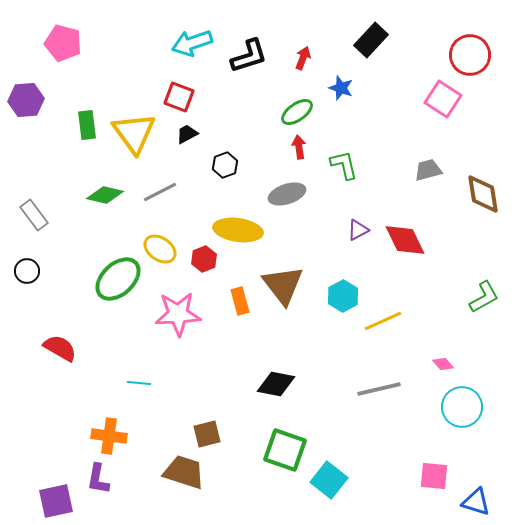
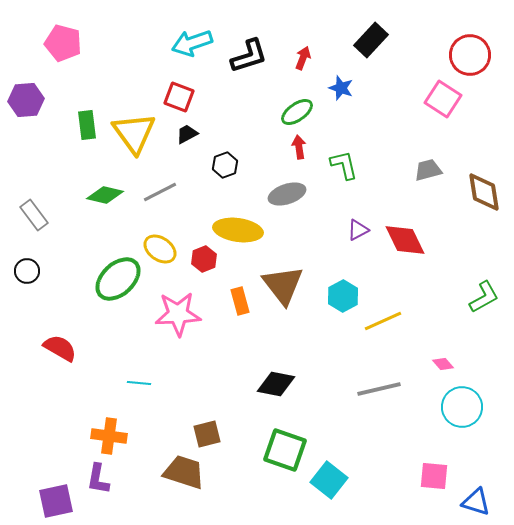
brown diamond at (483, 194): moved 1 px right, 2 px up
